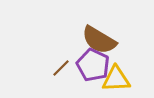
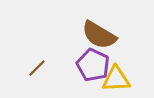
brown semicircle: moved 5 px up
brown line: moved 24 px left
